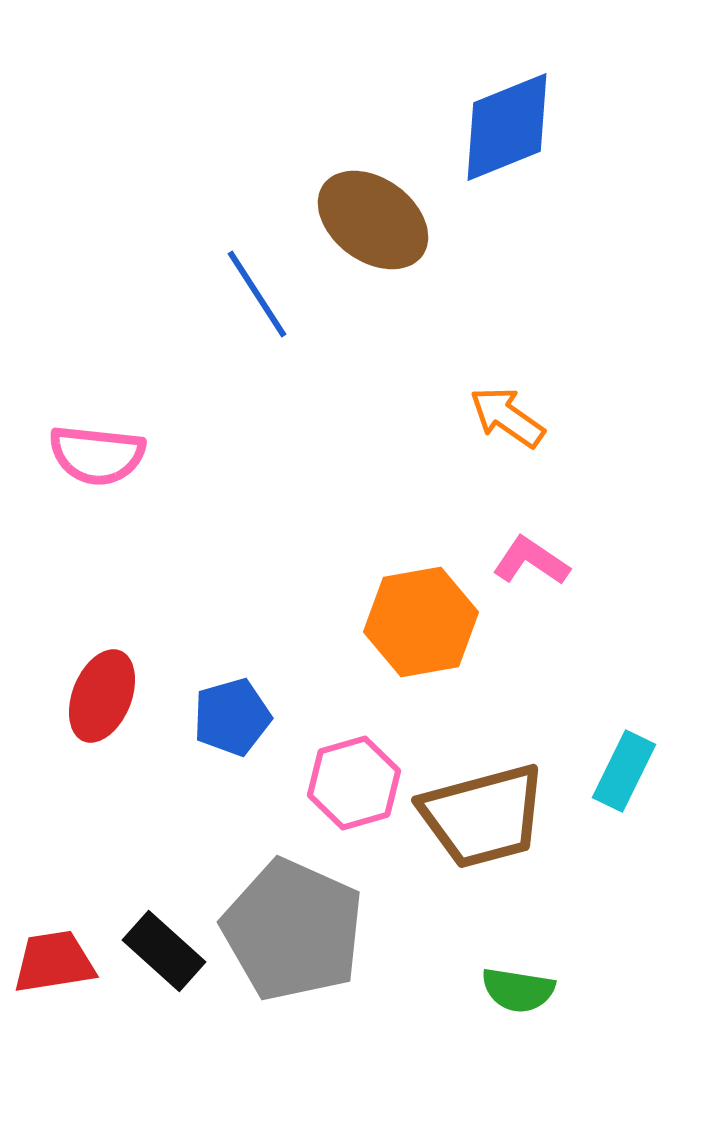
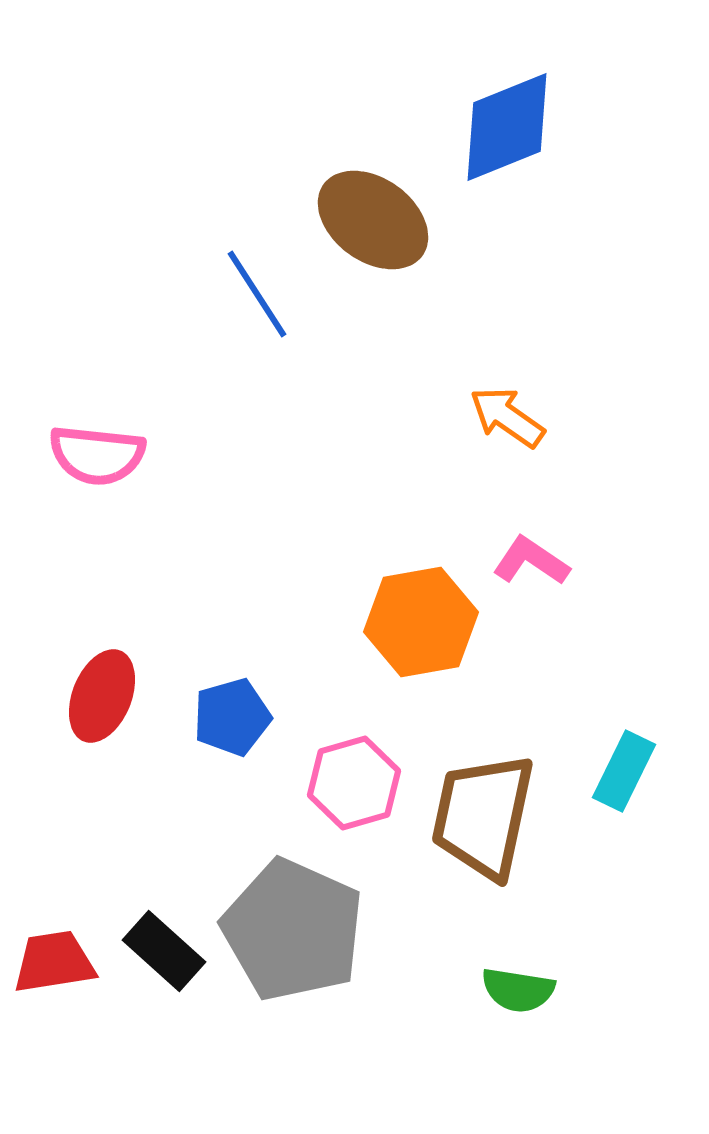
brown trapezoid: rotated 117 degrees clockwise
